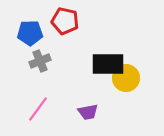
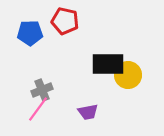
gray cross: moved 2 px right, 29 px down
yellow circle: moved 2 px right, 3 px up
